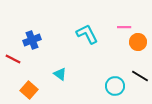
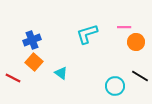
cyan L-shape: rotated 80 degrees counterclockwise
orange circle: moved 2 px left
red line: moved 19 px down
cyan triangle: moved 1 px right, 1 px up
orange square: moved 5 px right, 28 px up
